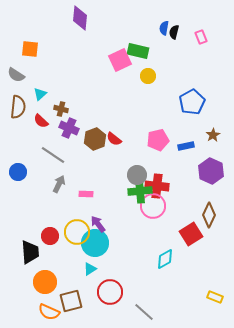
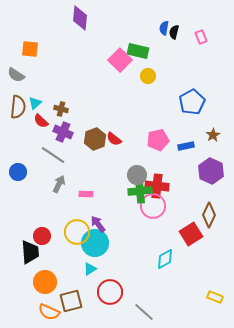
pink square at (120, 60): rotated 20 degrees counterclockwise
cyan triangle at (40, 94): moved 5 px left, 9 px down
purple cross at (69, 128): moved 6 px left, 4 px down
red circle at (50, 236): moved 8 px left
